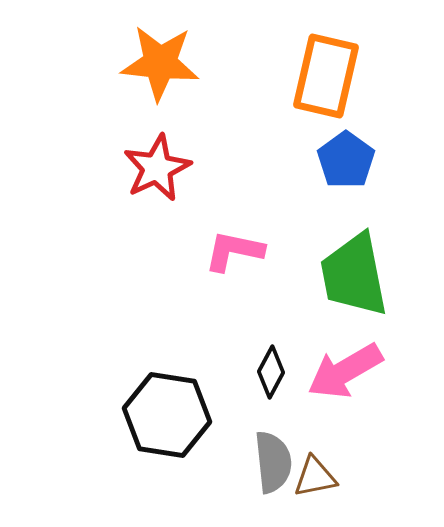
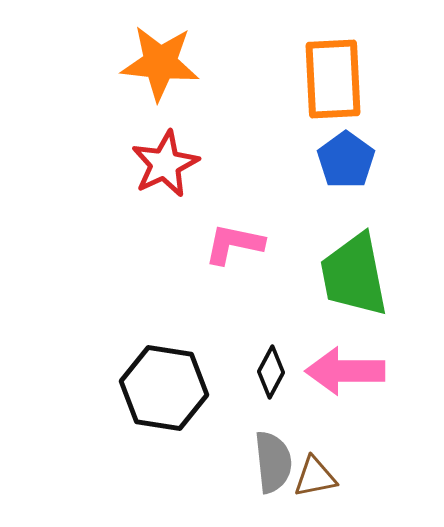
orange rectangle: moved 7 px right, 3 px down; rotated 16 degrees counterclockwise
red star: moved 8 px right, 4 px up
pink L-shape: moved 7 px up
pink arrow: rotated 30 degrees clockwise
black hexagon: moved 3 px left, 27 px up
